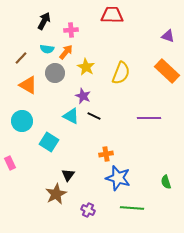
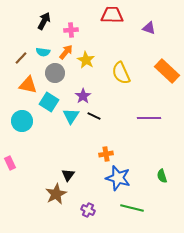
purple triangle: moved 19 px left, 8 px up
cyan semicircle: moved 4 px left, 3 px down
yellow star: moved 7 px up
yellow semicircle: rotated 135 degrees clockwise
orange triangle: rotated 18 degrees counterclockwise
purple star: rotated 14 degrees clockwise
cyan triangle: rotated 36 degrees clockwise
cyan square: moved 40 px up
green semicircle: moved 4 px left, 6 px up
green line: rotated 10 degrees clockwise
